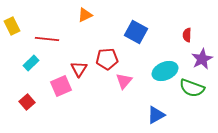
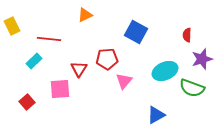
red line: moved 2 px right
purple star: rotated 10 degrees clockwise
cyan rectangle: moved 3 px right, 2 px up
pink square: moved 1 px left, 3 px down; rotated 20 degrees clockwise
